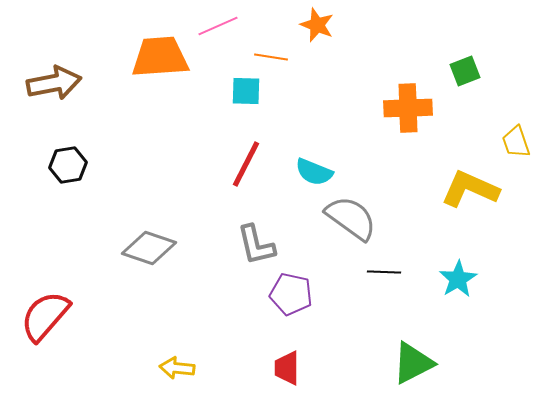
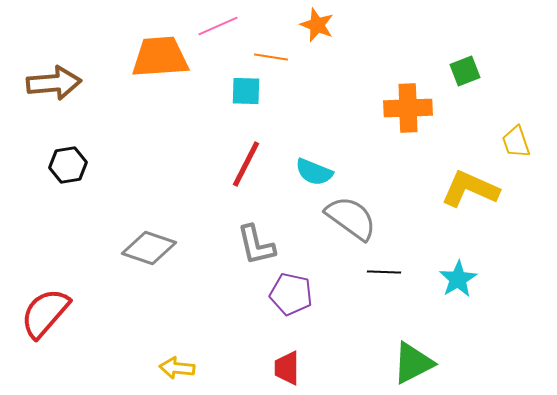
brown arrow: rotated 6 degrees clockwise
red semicircle: moved 3 px up
